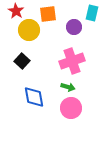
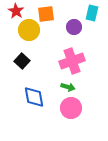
orange square: moved 2 px left
